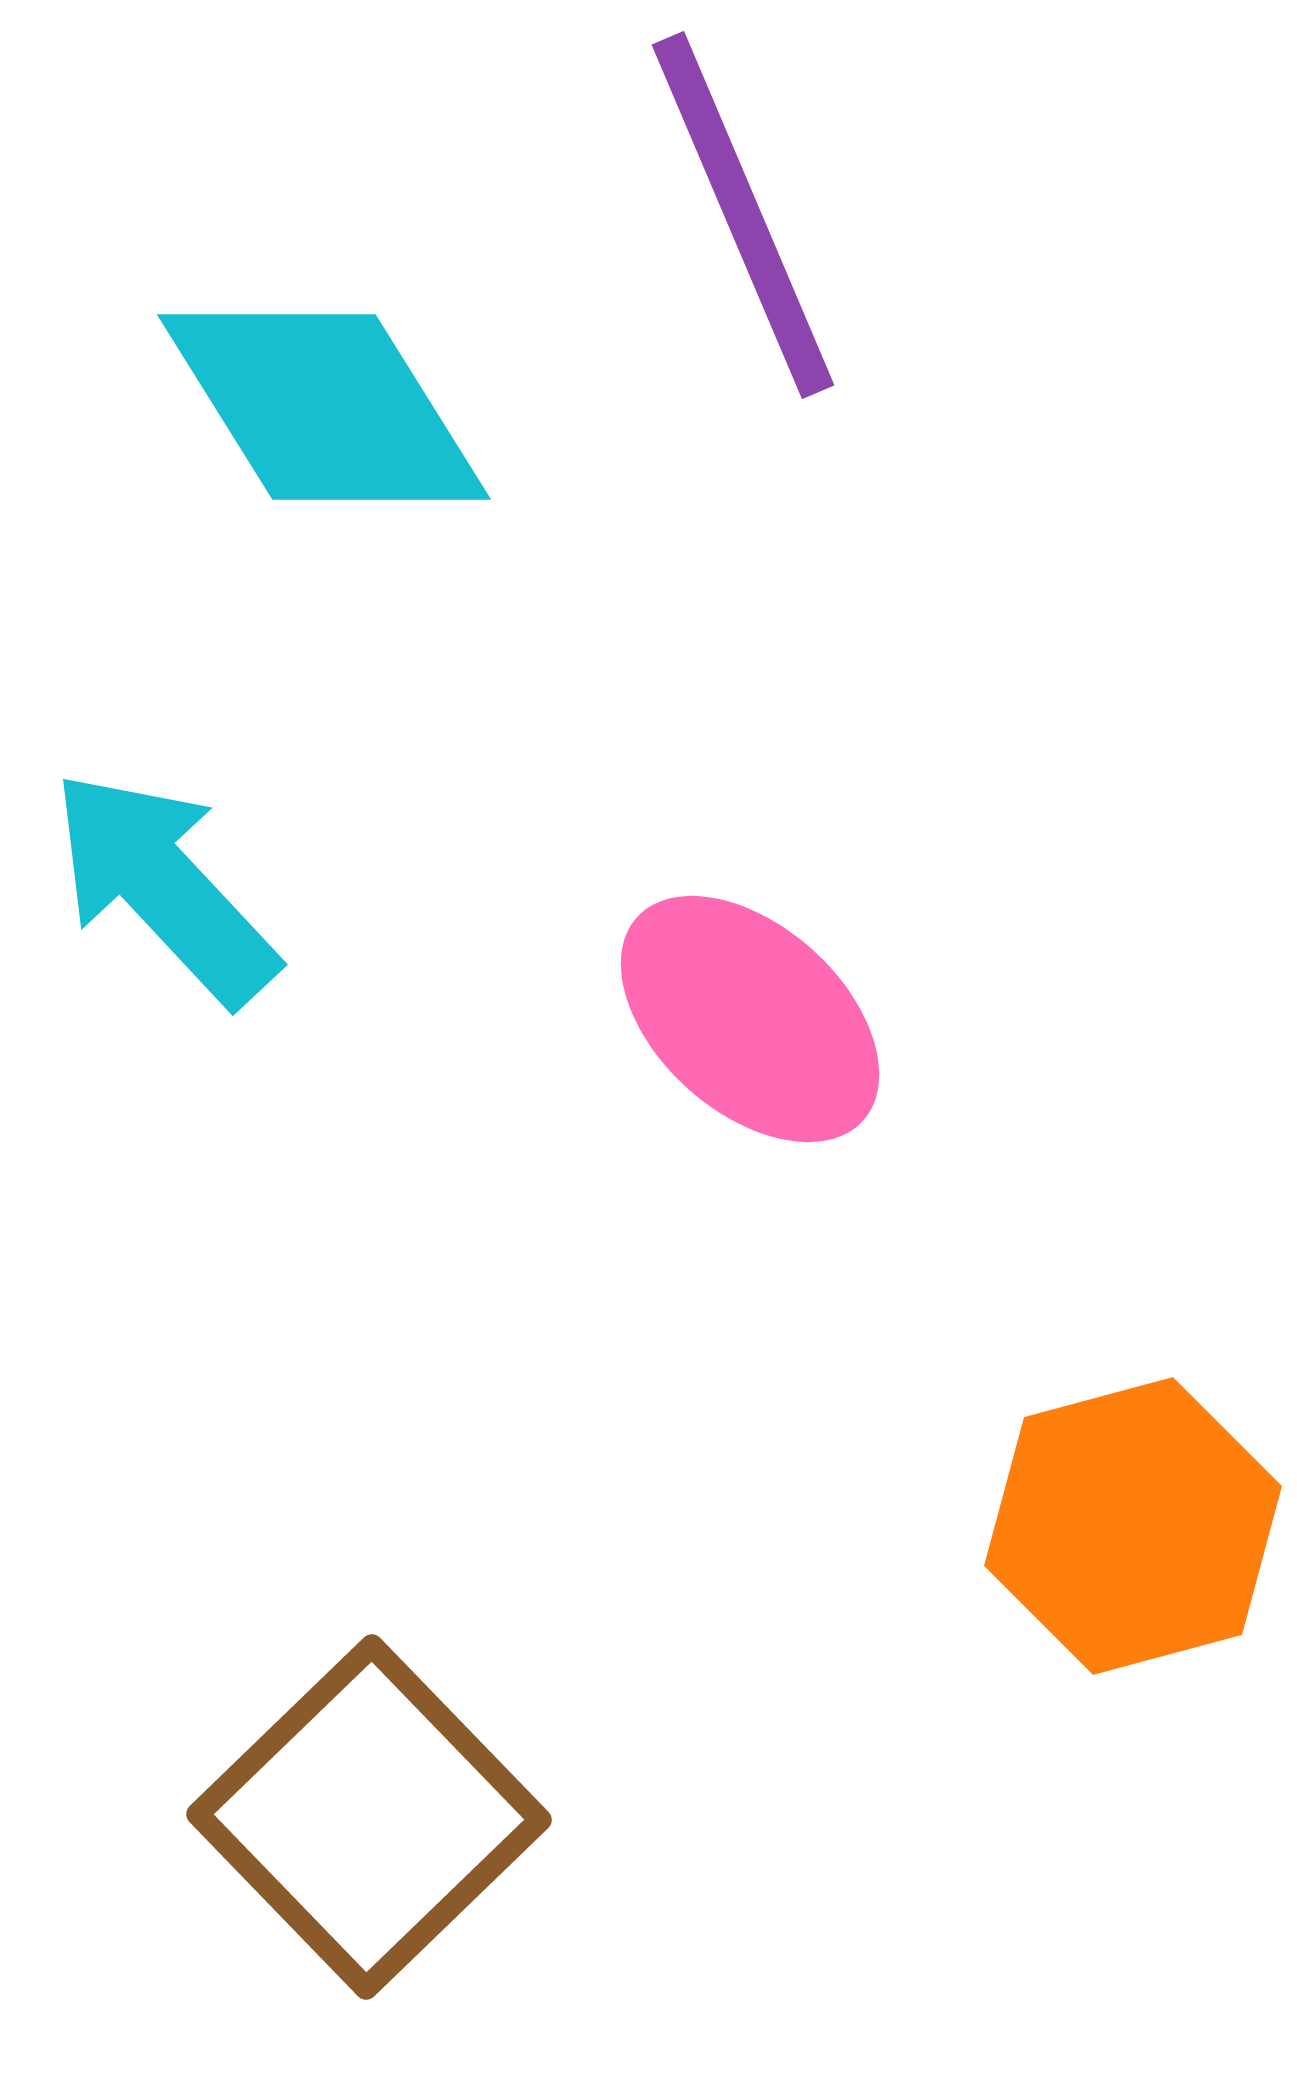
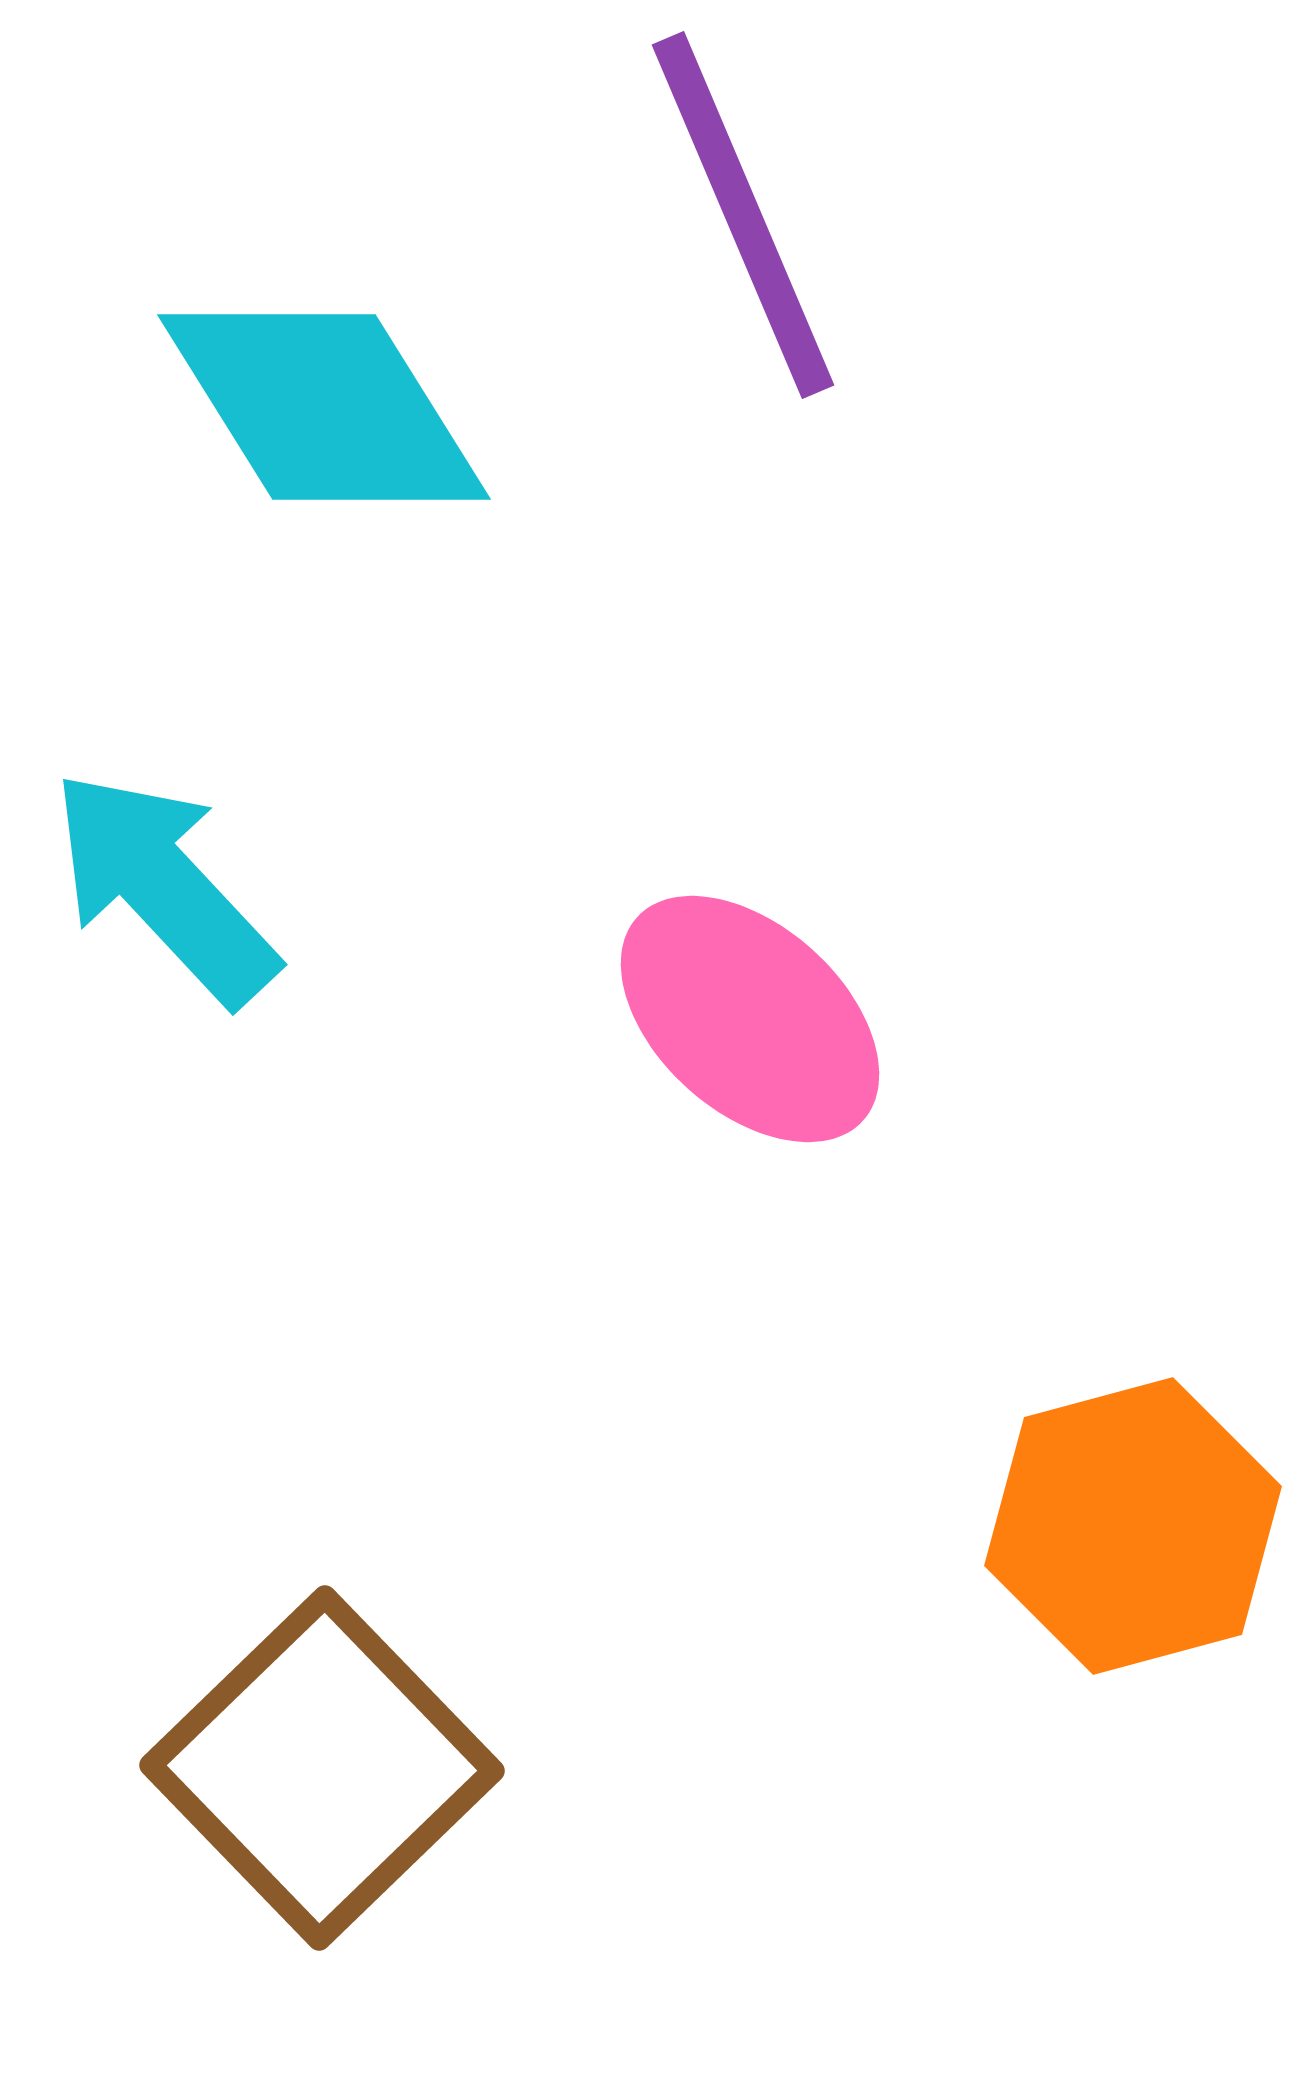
brown square: moved 47 px left, 49 px up
